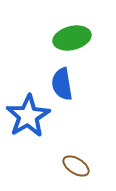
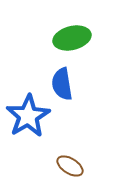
brown ellipse: moved 6 px left
